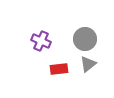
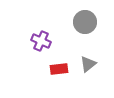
gray circle: moved 17 px up
